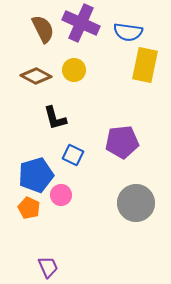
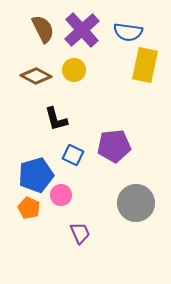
purple cross: moved 1 px right, 7 px down; rotated 24 degrees clockwise
black L-shape: moved 1 px right, 1 px down
purple pentagon: moved 8 px left, 4 px down
purple trapezoid: moved 32 px right, 34 px up
